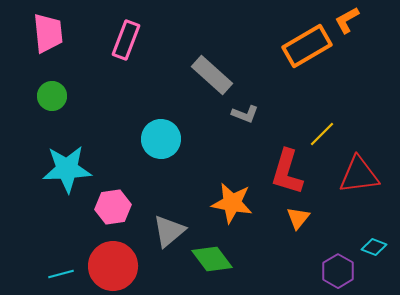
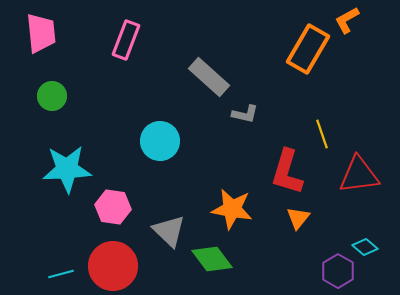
pink trapezoid: moved 7 px left
orange rectangle: moved 1 px right, 3 px down; rotated 30 degrees counterclockwise
gray rectangle: moved 3 px left, 2 px down
gray L-shape: rotated 8 degrees counterclockwise
yellow line: rotated 64 degrees counterclockwise
cyan circle: moved 1 px left, 2 px down
orange star: moved 6 px down
pink hexagon: rotated 16 degrees clockwise
gray triangle: rotated 36 degrees counterclockwise
cyan diamond: moved 9 px left; rotated 20 degrees clockwise
